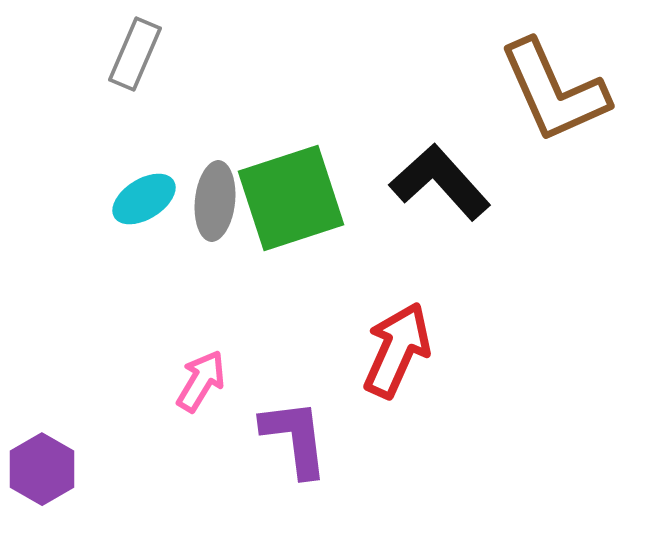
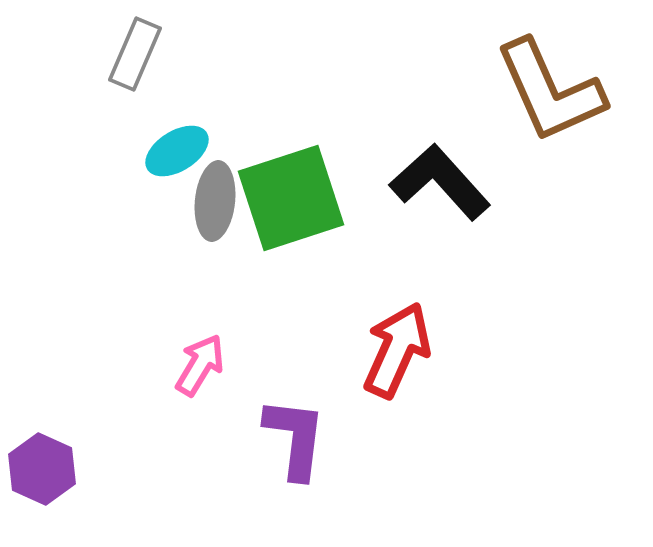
brown L-shape: moved 4 px left
cyan ellipse: moved 33 px right, 48 px up
pink arrow: moved 1 px left, 16 px up
purple L-shape: rotated 14 degrees clockwise
purple hexagon: rotated 6 degrees counterclockwise
